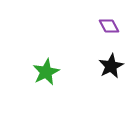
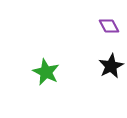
green star: rotated 20 degrees counterclockwise
